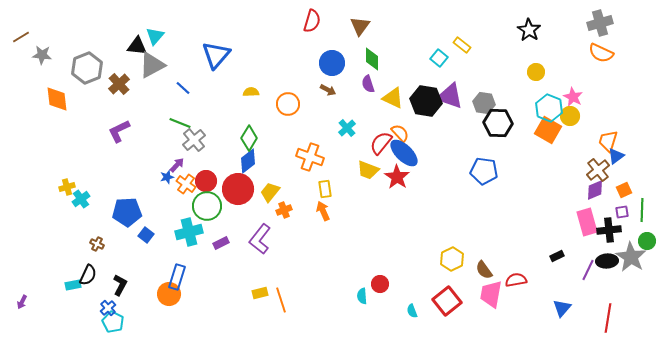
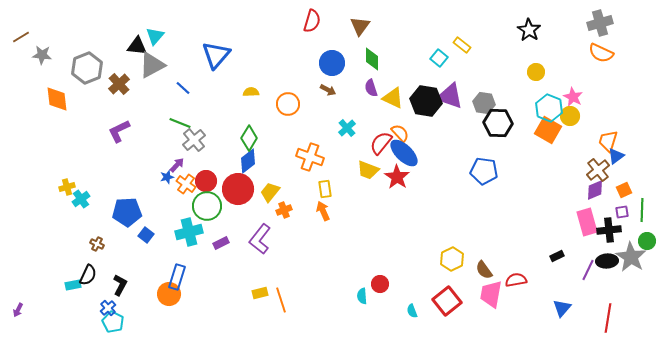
purple semicircle at (368, 84): moved 3 px right, 4 px down
purple arrow at (22, 302): moved 4 px left, 8 px down
